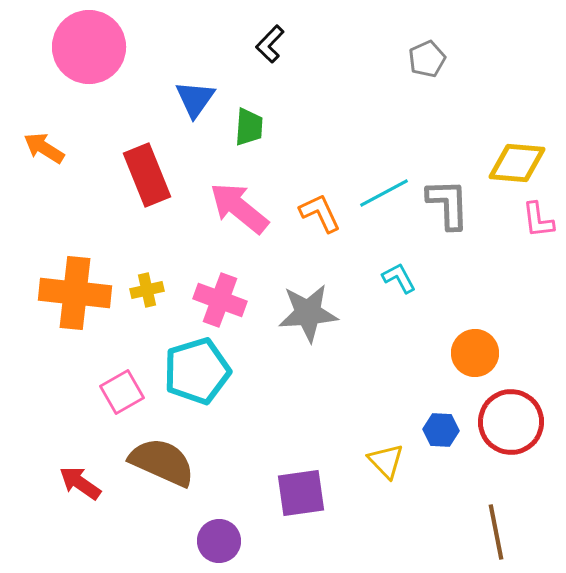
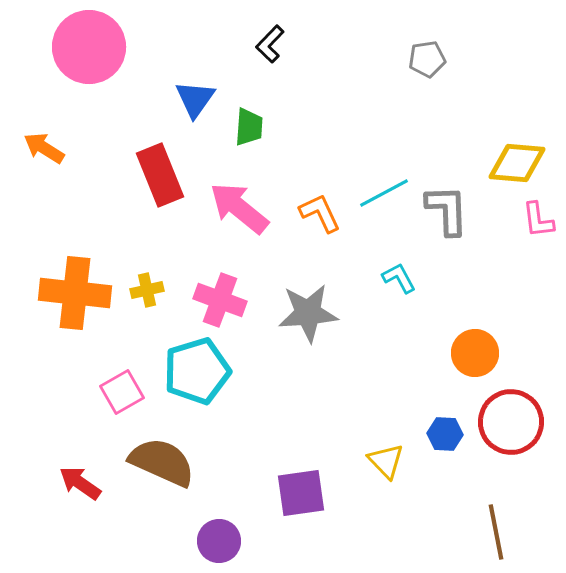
gray pentagon: rotated 15 degrees clockwise
red rectangle: moved 13 px right
gray L-shape: moved 1 px left, 6 px down
blue hexagon: moved 4 px right, 4 px down
